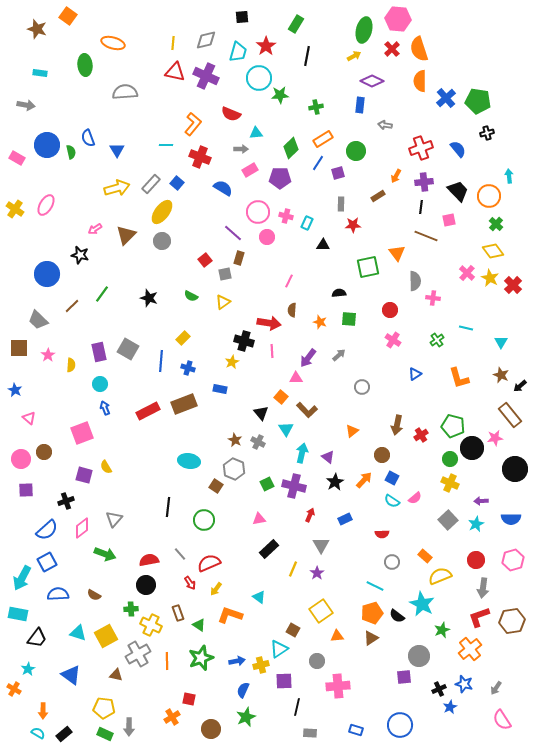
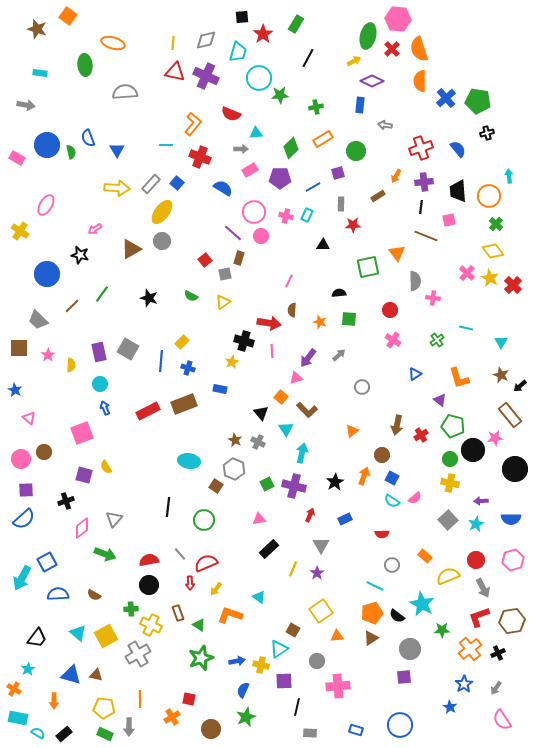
green ellipse at (364, 30): moved 4 px right, 6 px down
red star at (266, 46): moved 3 px left, 12 px up
black line at (307, 56): moved 1 px right, 2 px down; rotated 18 degrees clockwise
yellow arrow at (354, 56): moved 5 px down
blue line at (318, 163): moved 5 px left, 24 px down; rotated 28 degrees clockwise
yellow arrow at (117, 188): rotated 20 degrees clockwise
black trapezoid at (458, 191): rotated 140 degrees counterclockwise
yellow cross at (15, 209): moved 5 px right, 22 px down
pink circle at (258, 212): moved 4 px left
cyan rectangle at (307, 223): moved 8 px up
brown triangle at (126, 235): moved 5 px right, 14 px down; rotated 15 degrees clockwise
pink circle at (267, 237): moved 6 px left, 1 px up
yellow rectangle at (183, 338): moved 1 px left, 4 px down
pink triangle at (296, 378): rotated 16 degrees counterclockwise
black circle at (472, 448): moved 1 px right, 2 px down
purple triangle at (328, 457): moved 112 px right, 57 px up
orange arrow at (364, 480): moved 4 px up; rotated 24 degrees counterclockwise
yellow cross at (450, 483): rotated 12 degrees counterclockwise
blue semicircle at (47, 530): moved 23 px left, 11 px up
gray circle at (392, 562): moved 3 px down
red semicircle at (209, 563): moved 3 px left
yellow semicircle at (440, 576): moved 8 px right
red arrow at (190, 583): rotated 32 degrees clockwise
black circle at (146, 585): moved 3 px right
gray arrow at (483, 588): rotated 36 degrees counterclockwise
cyan rectangle at (18, 614): moved 104 px down
green star at (442, 630): rotated 21 degrees clockwise
cyan triangle at (78, 633): rotated 24 degrees clockwise
gray circle at (419, 656): moved 9 px left, 7 px up
orange line at (167, 661): moved 27 px left, 38 px down
yellow cross at (261, 665): rotated 28 degrees clockwise
blue triangle at (71, 675): rotated 20 degrees counterclockwise
brown triangle at (116, 675): moved 20 px left
blue star at (464, 684): rotated 24 degrees clockwise
black cross at (439, 689): moved 59 px right, 36 px up
blue star at (450, 707): rotated 16 degrees counterclockwise
orange arrow at (43, 711): moved 11 px right, 10 px up
